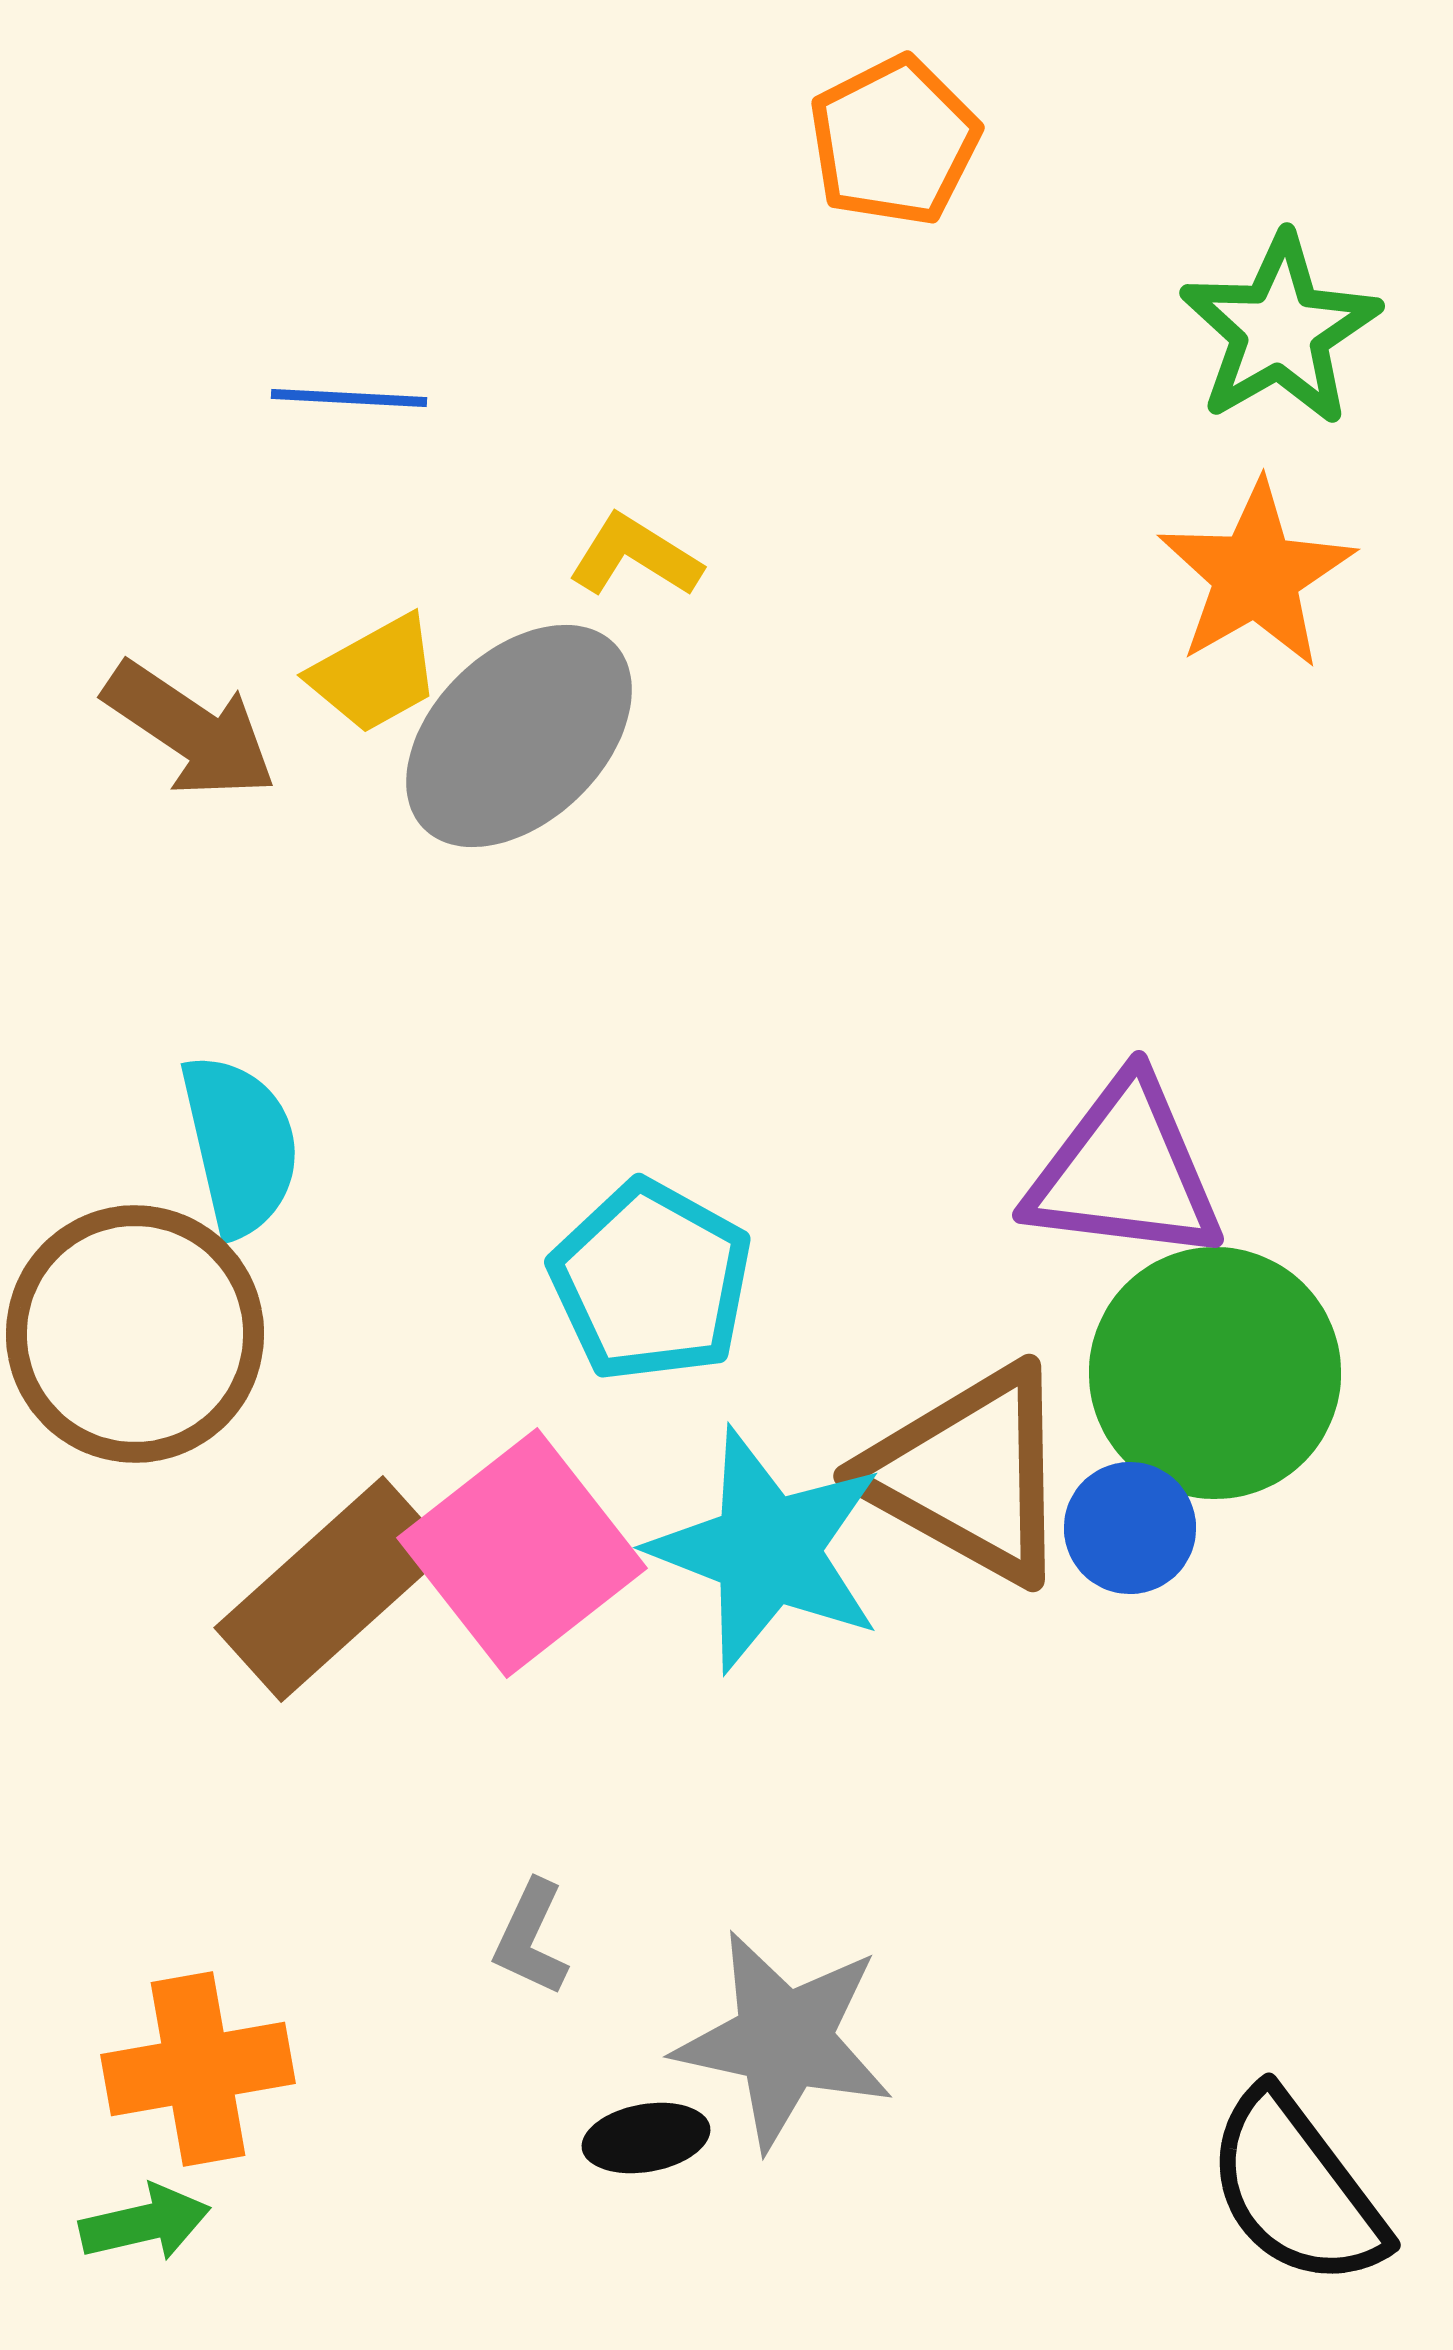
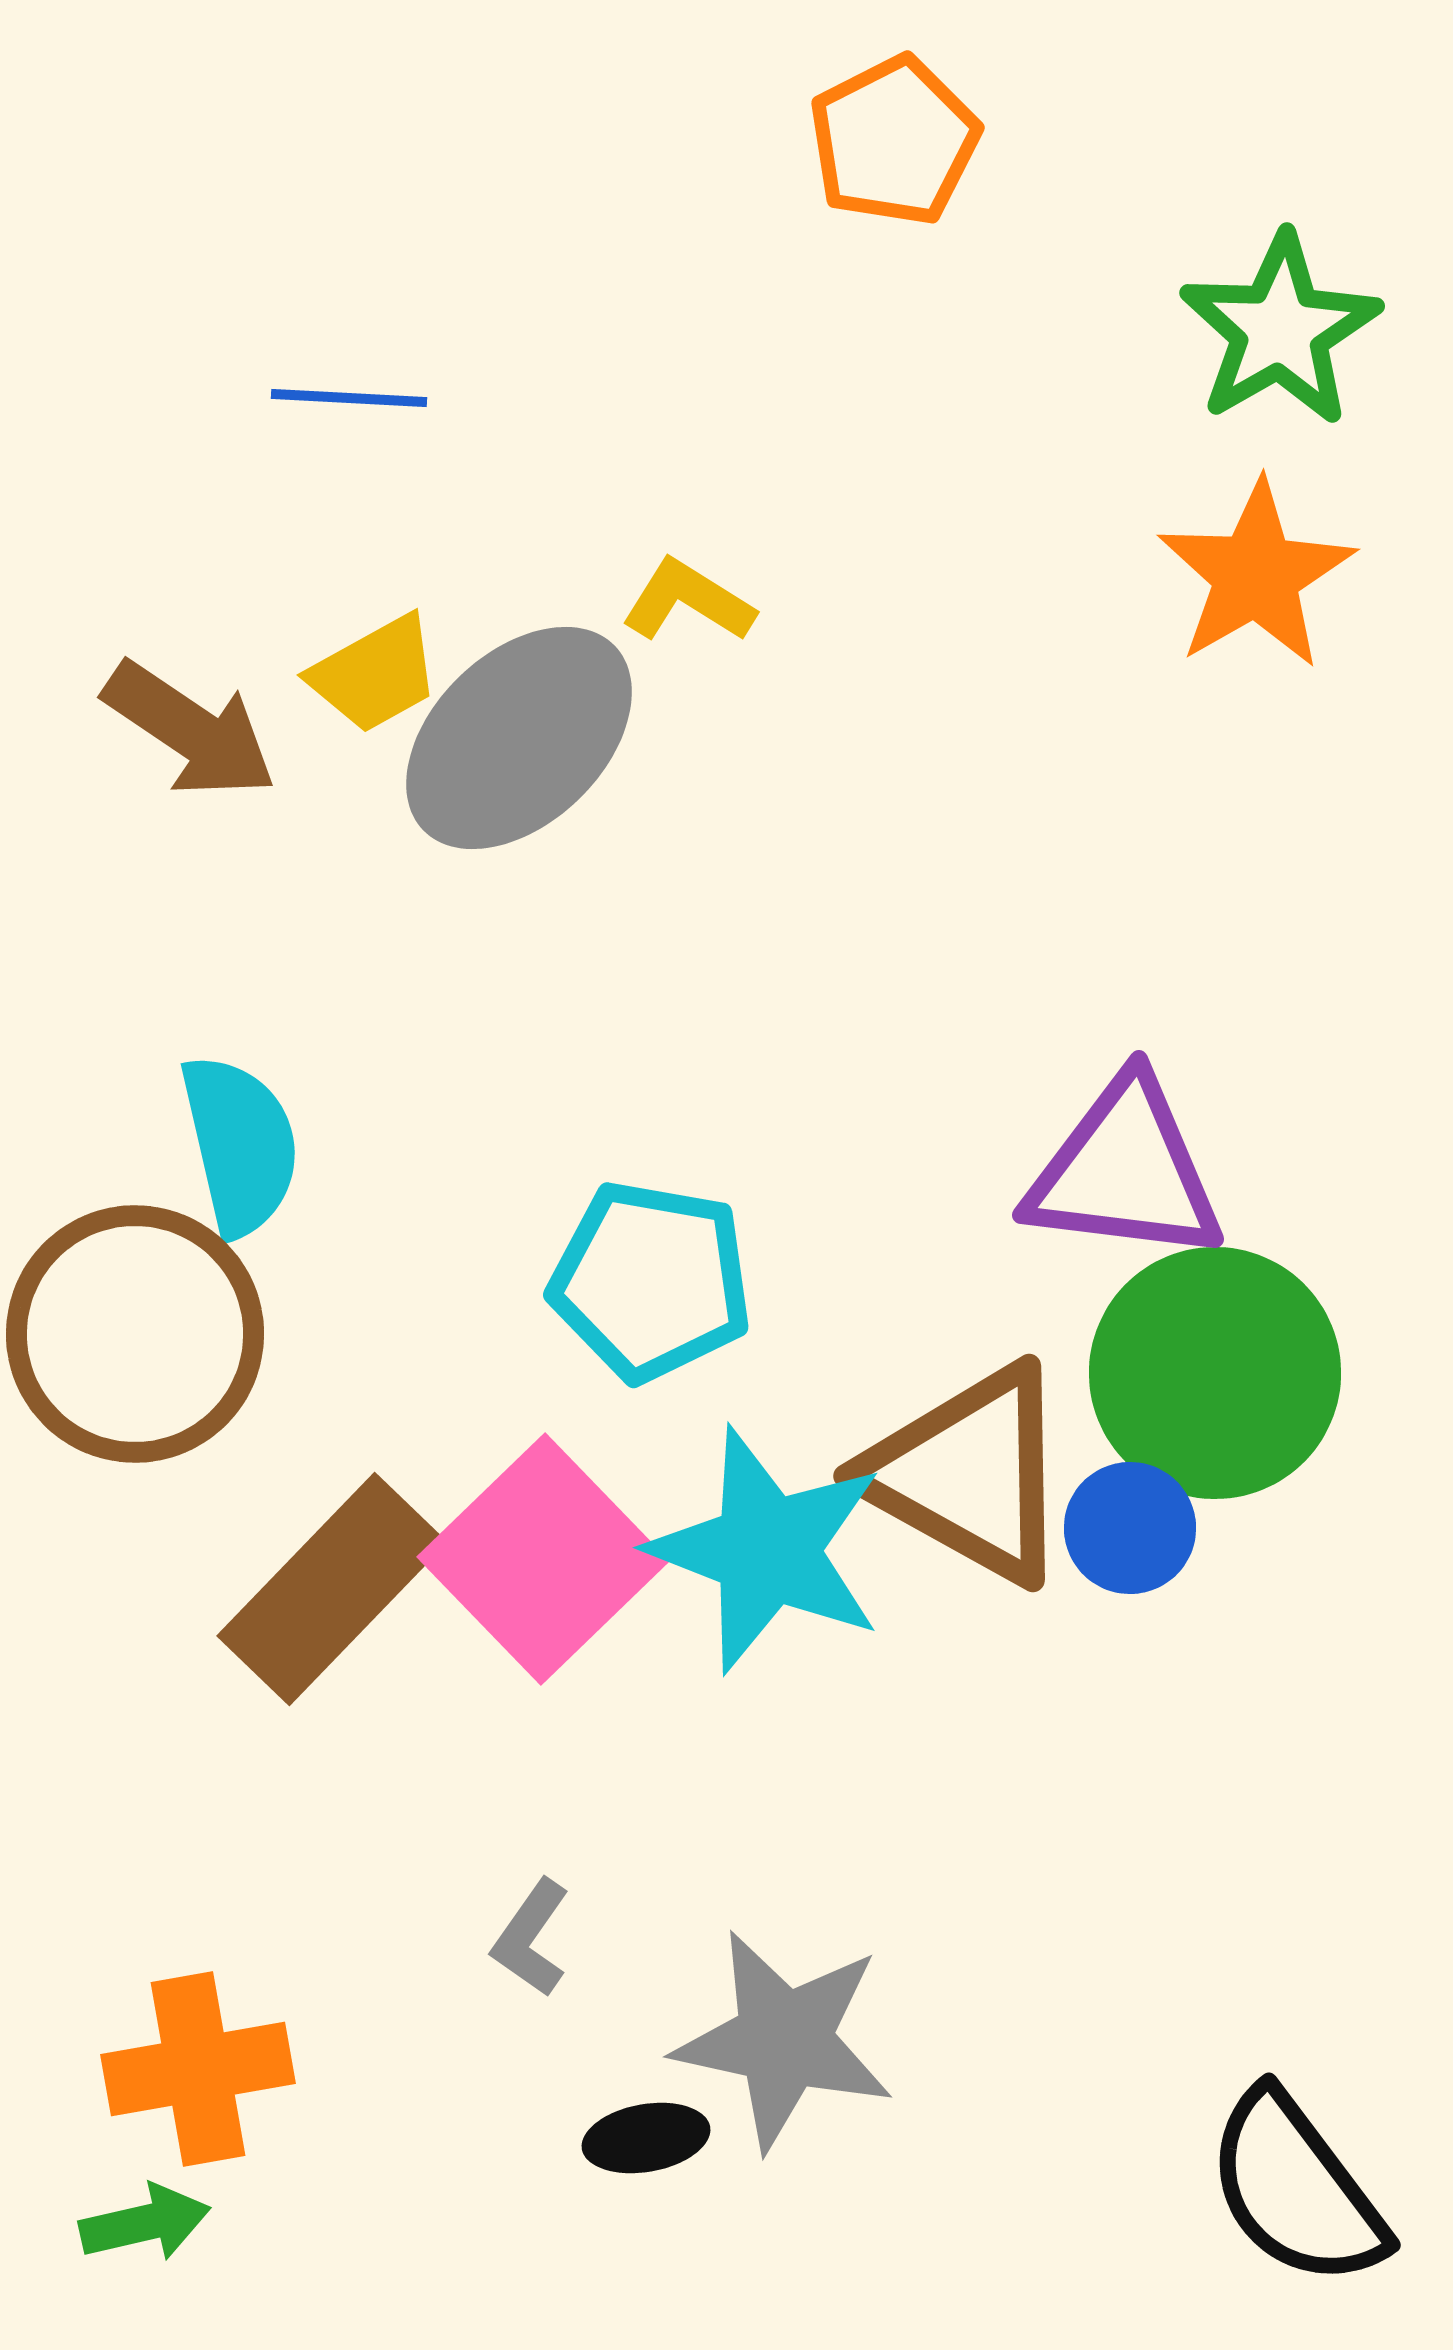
yellow L-shape: moved 53 px right, 45 px down
gray ellipse: moved 2 px down
cyan pentagon: rotated 19 degrees counterclockwise
pink square: moved 21 px right, 6 px down; rotated 6 degrees counterclockwise
brown rectangle: rotated 4 degrees counterclockwise
gray L-shape: rotated 10 degrees clockwise
